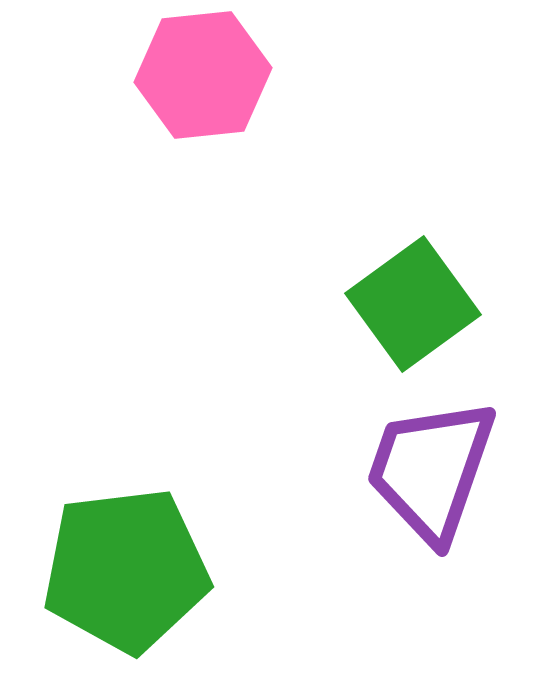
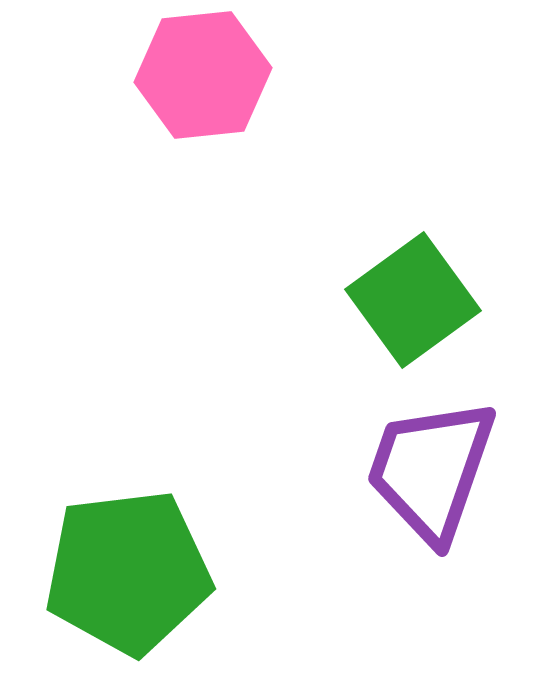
green square: moved 4 px up
green pentagon: moved 2 px right, 2 px down
